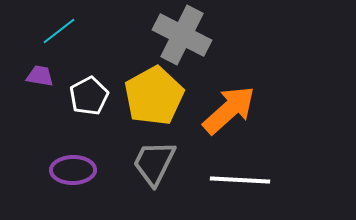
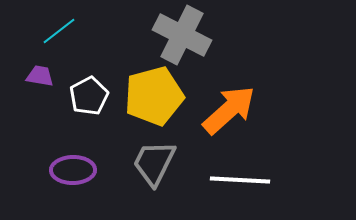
yellow pentagon: rotated 14 degrees clockwise
